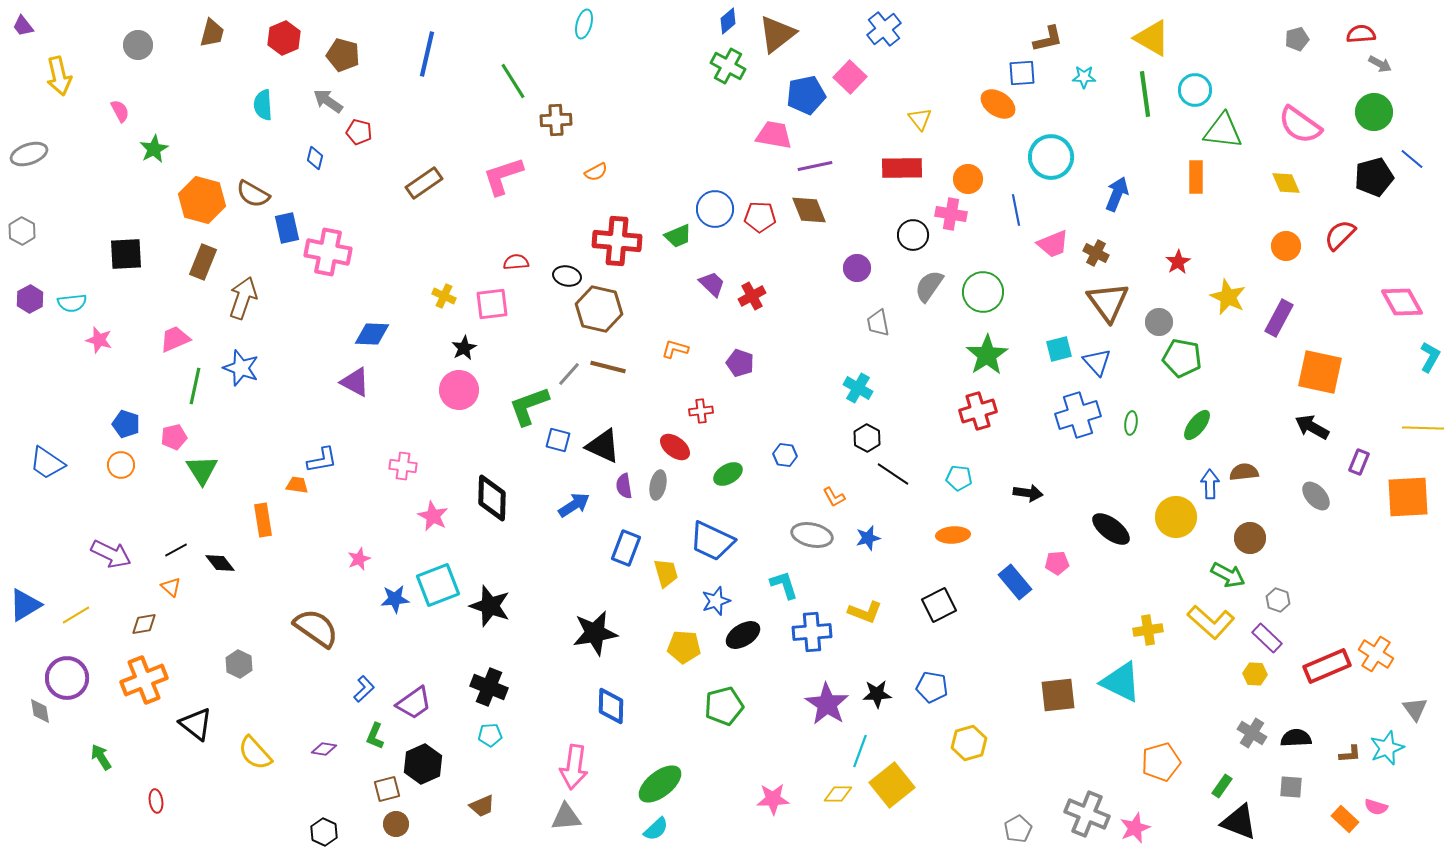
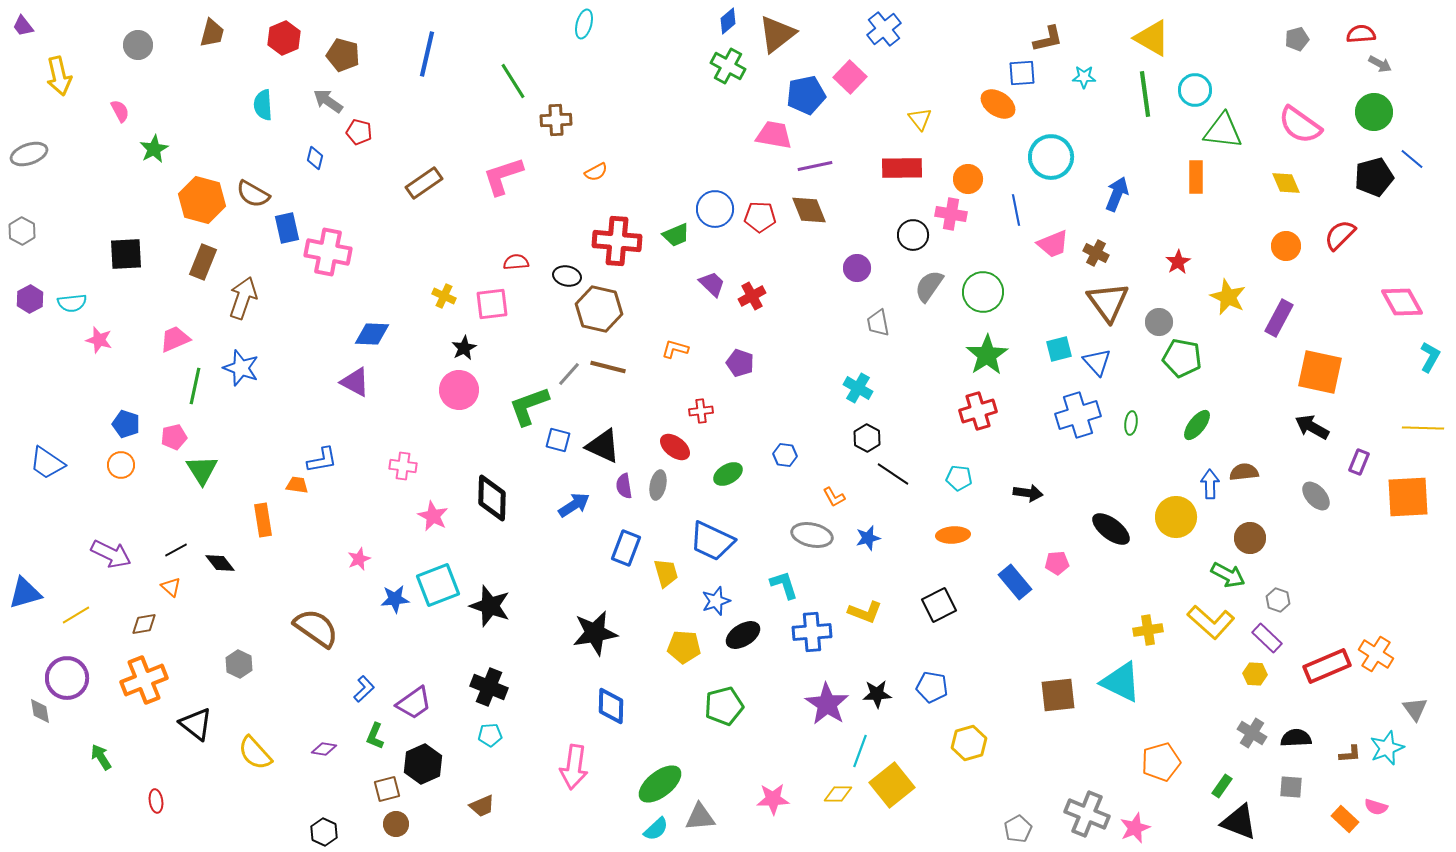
green trapezoid at (678, 236): moved 2 px left, 1 px up
blue triangle at (25, 605): moved 12 px up; rotated 15 degrees clockwise
gray triangle at (566, 817): moved 134 px right
